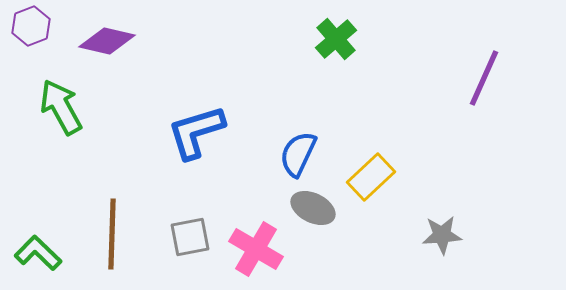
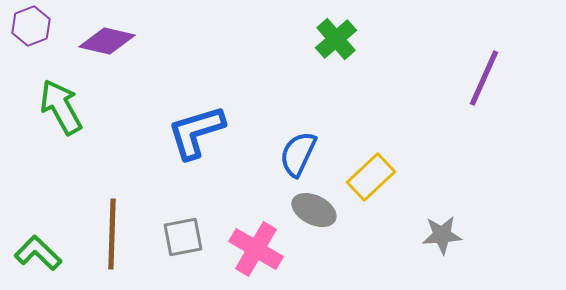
gray ellipse: moved 1 px right, 2 px down
gray square: moved 7 px left
